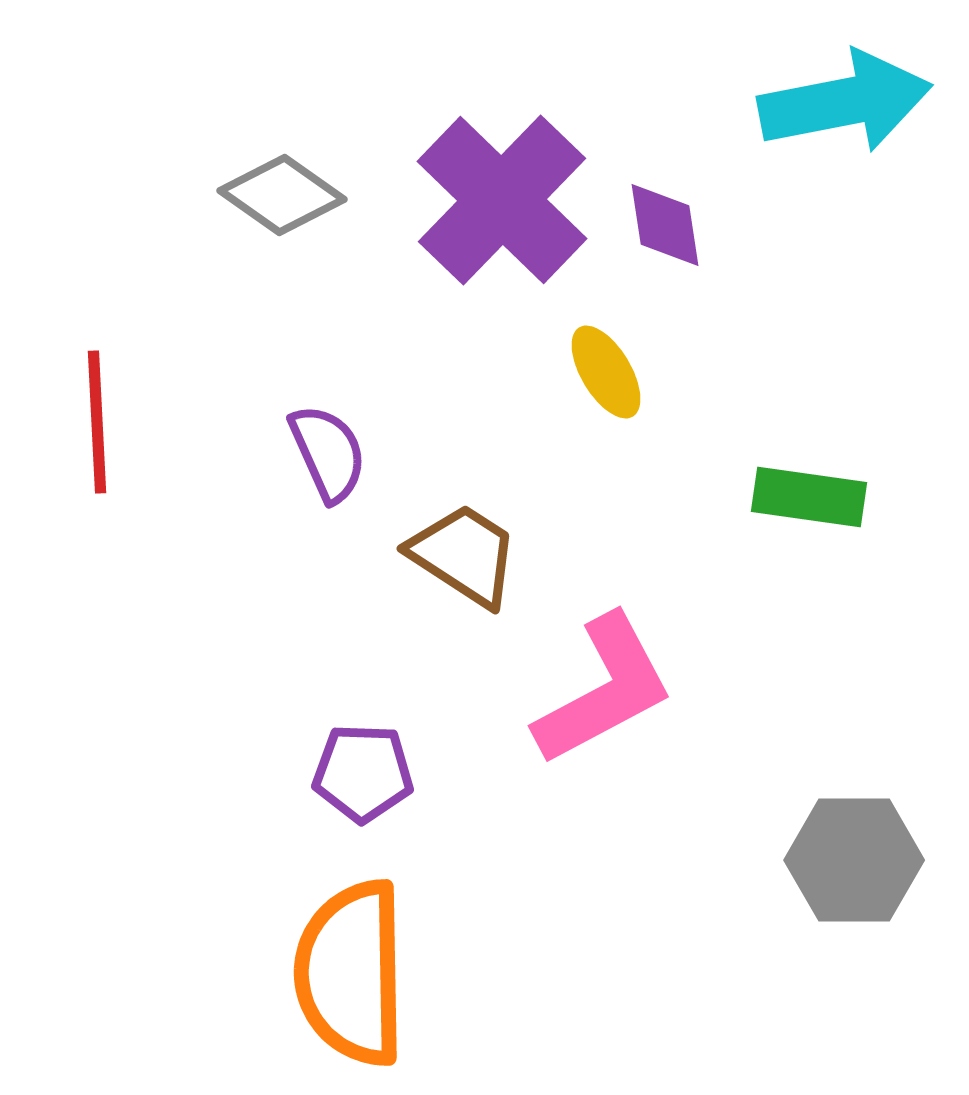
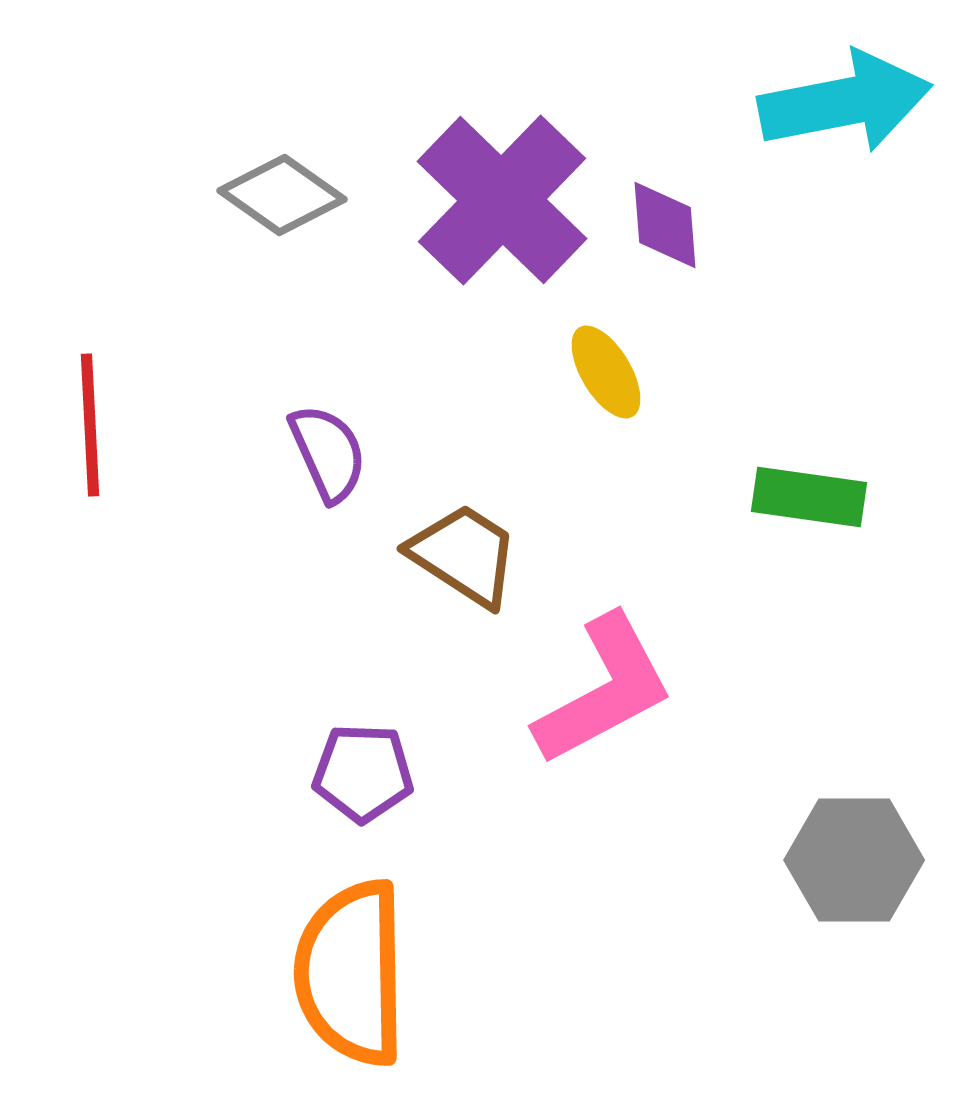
purple diamond: rotated 4 degrees clockwise
red line: moved 7 px left, 3 px down
